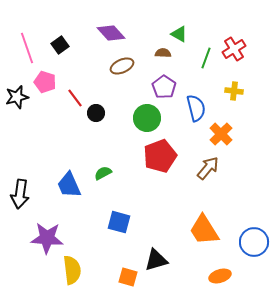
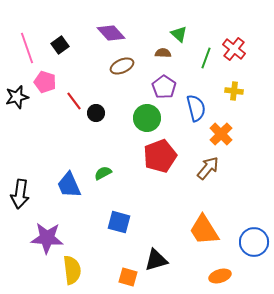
green triangle: rotated 12 degrees clockwise
red cross: rotated 20 degrees counterclockwise
red line: moved 1 px left, 3 px down
